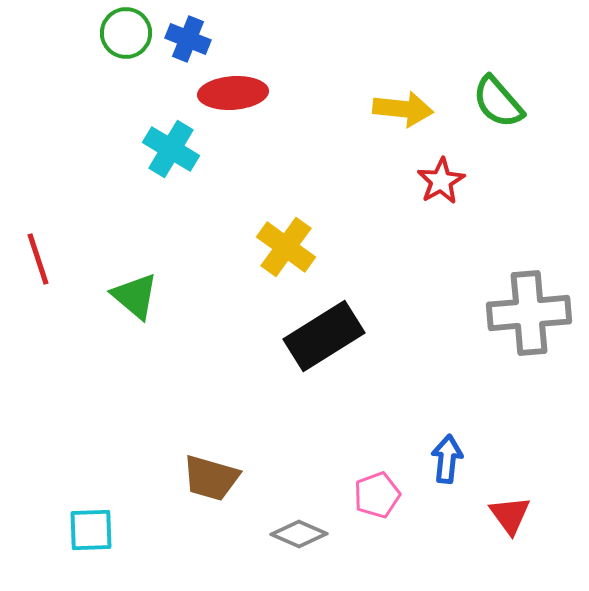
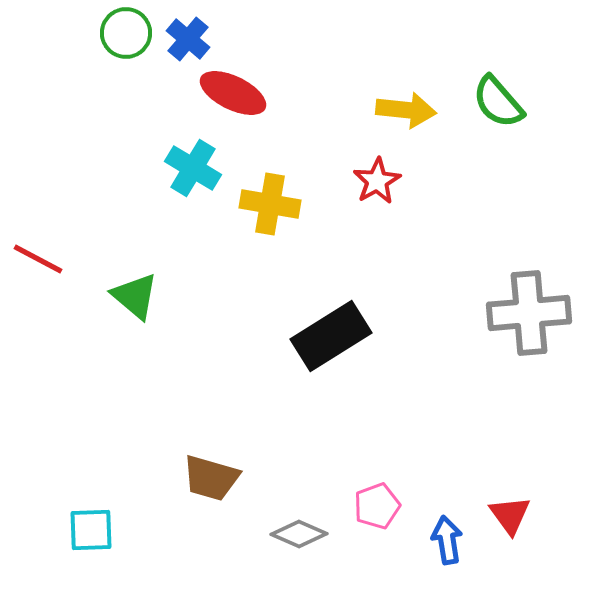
blue cross: rotated 18 degrees clockwise
red ellipse: rotated 30 degrees clockwise
yellow arrow: moved 3 px right, 1 px down
cyan cross: moved 22 px right, 19 px down
red star: moved 64 px left
yellow cross: moved 16 px left, 43 px up; rotated 26 degrees counterclockwise
red line: rotated 44 degrees counterclockwise
black rectangle: moved 7 px right
blue arrow: moved 81 px down; rotated 15 degrees counterclockwise
pink pentagon: moved 11 px down
